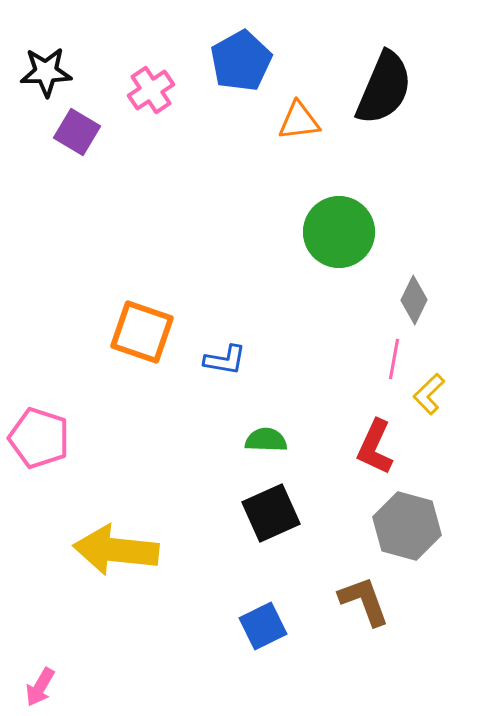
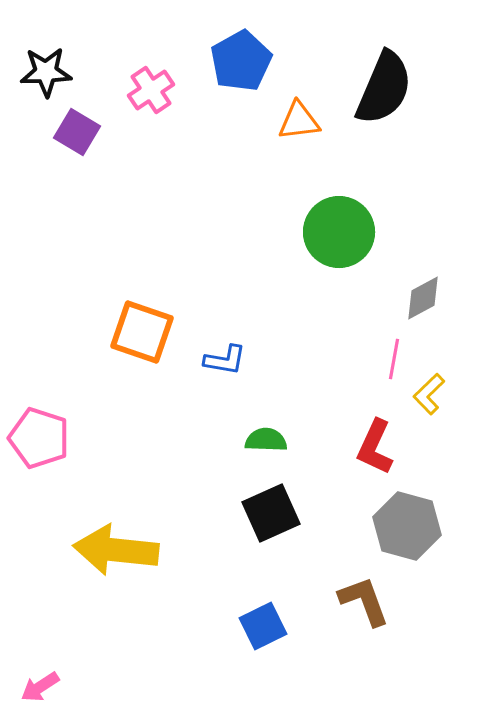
gray diamond: moved 9 px right, 2 px up; rotated 36 degrees clockwise
pink arrow: rotated 27 degrees clockwise
